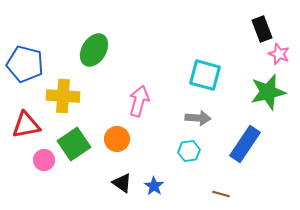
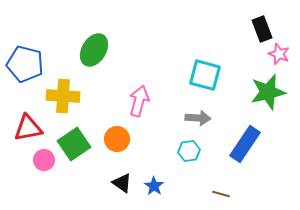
red triangle: moved 2 px right, 3 px down
